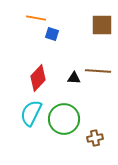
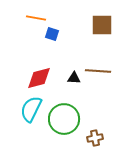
red diamond: moved 1 px right; rotated 32 degrees clockwise
cyan semicircle: moved 4 px up
